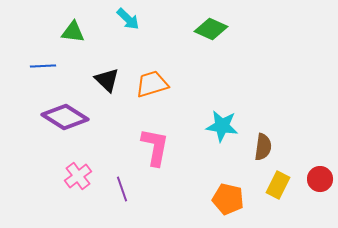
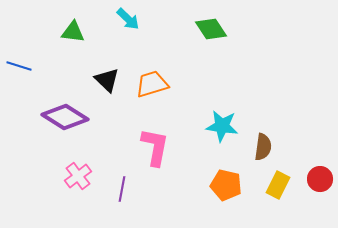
green diamond: rotated 32 degrees clockwise
blue line: moved 24 px left; rotated 20 degrees clockwise
purple line: rotated 30 degrees clockwise
orange pentagon: moved 2 px left, 14 px up
